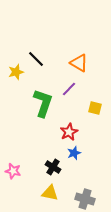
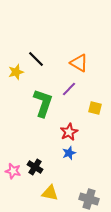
blue star: moved 5 px left
black cross: moved 18 px left
gray cross: moved 4 px right
